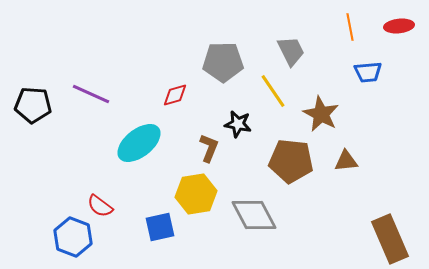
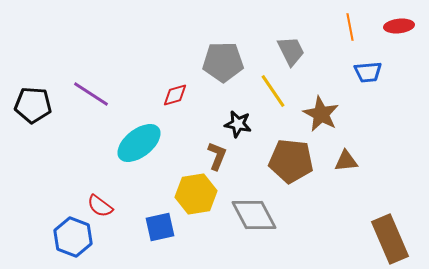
purple line: rotated 9 degrees clockwise
brown L-shape: moved 8 px right, 8 px down
